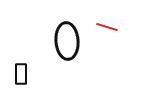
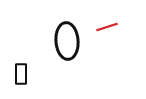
red line: rotated 35 degrees counterclockwise
